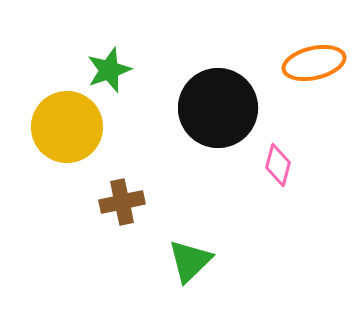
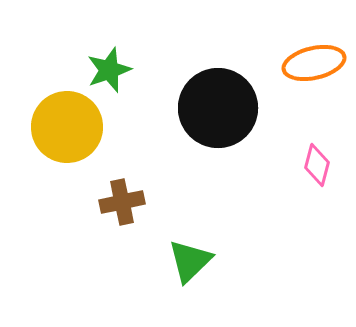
pink diamond: moved 39 px right
